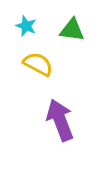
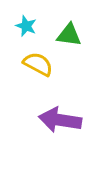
green triangle: moved 3 px left, 5 px down
purple arrow: rotated 60 degrees counterclockwise
